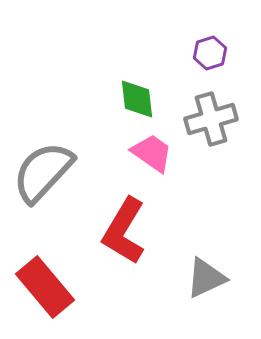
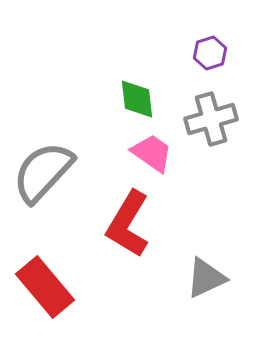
red L-shape: moved 4 px right, 7 px up
